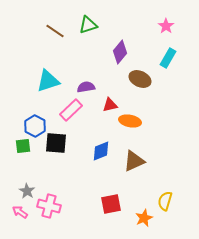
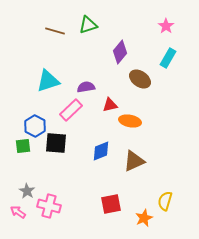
brown line: rotated 18 degrees counterclockwise
brown ellipse: rotated 10 degrees clockwise
pink arrow: moved 2 px left
